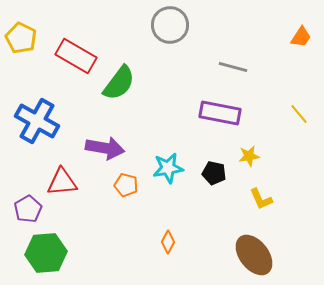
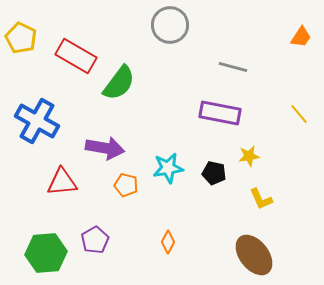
purple pentagon: moved 67 px right, 31 px down
